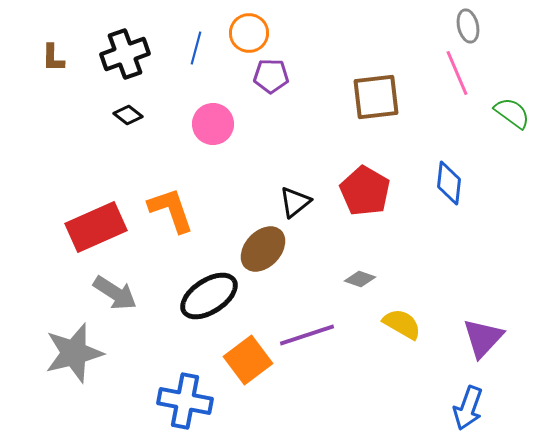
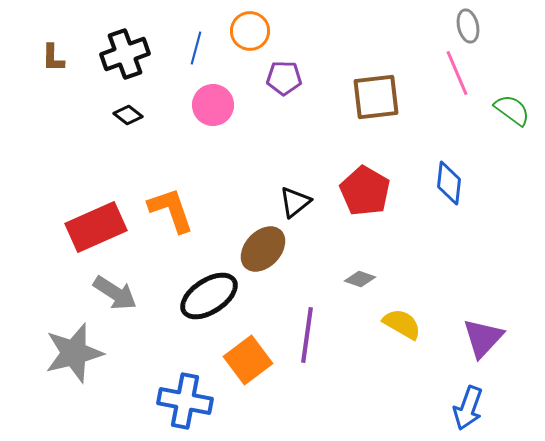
orange circle: moved 1 px right, 2 px up
purple pentagon: moved 13 px right, 2 px down
green semicircle: moved 3 px up
pink circle: moved 19 px up
purple line: rotated 64 degrees counterclockwise
